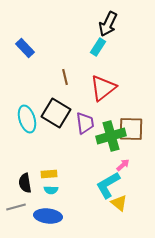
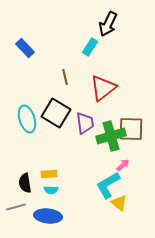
cyan rectangle: moved 8 px left
